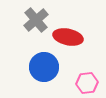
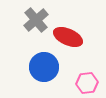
red ellipse: rotated 12 degrees clockwise
